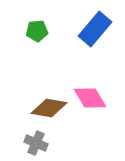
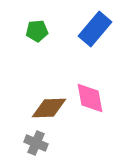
pink diamond: rotated 20 degrees clockwise
brown diamond: rotated 12 degrees counterclockwise
